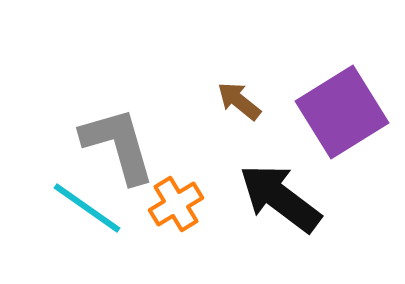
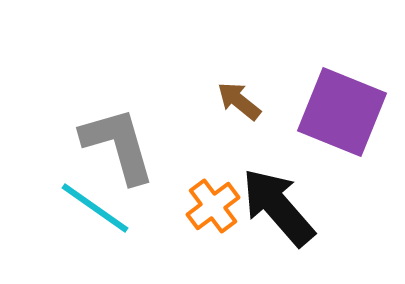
purple square: rotated 36 degrees counterclockwise
black arrow: moved 2 px left, 9 px down; rotated 12 degrees clockwise
orange cross: moved 37 px right, 2 px down; rotated 6 degrees counterclockwise
cyan line: moved 8 px right
